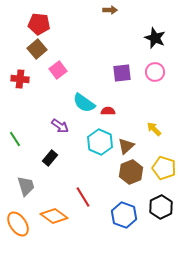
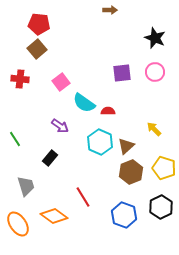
pink square: moved 3 px right, 12 px down
